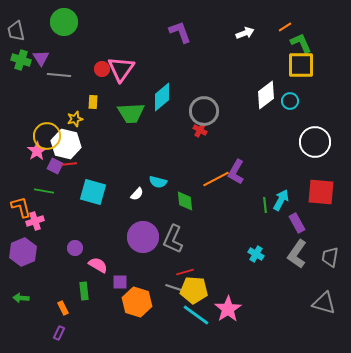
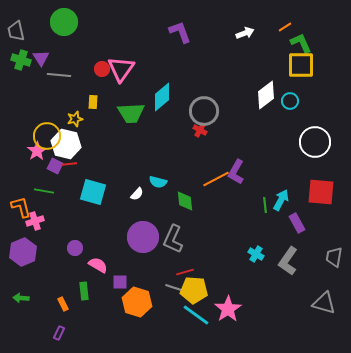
gray L-shape at (297, 254): moved 9 px left, 7 px down
gray trapezoid at (330, 257): moved 4 px right
orange rectangle at (63, 308): moved 4 px up
